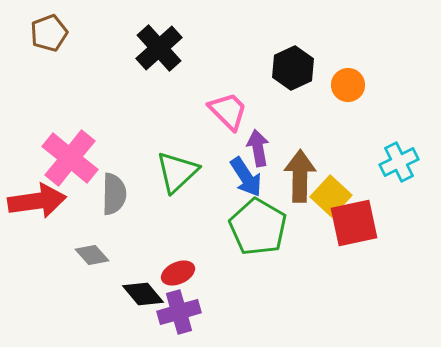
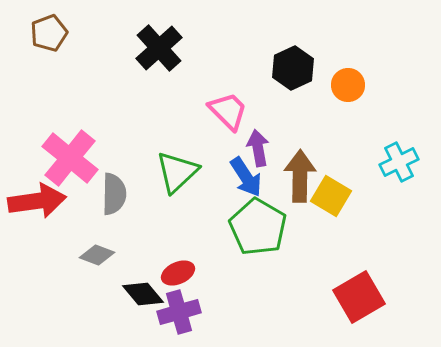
yellow square: rotated 12 degrees counterclockwise
red square: moved 5 px right, 74 px down; rotated 18 degrees counterclockwise
gray diamond: moved 5 px right; rotated 28 degrees counterclockwise
